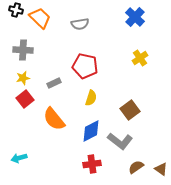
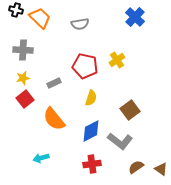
yellow cross: moved 23 px left, 2 px down
cyan arrow: moved 22 px right
